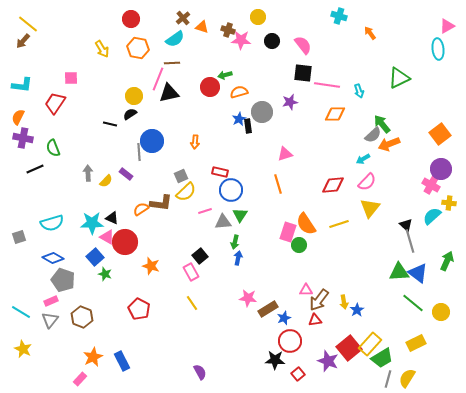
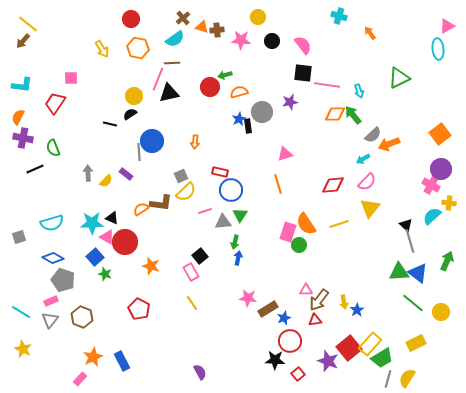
brown cross at (228, 30): moved 11 px left; rotated 24 degrees counterclockwise
green arrow at (382, 124): moved 29 px left, 9 px up
